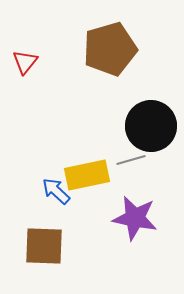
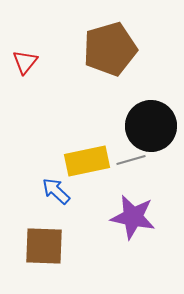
yellow rectangle: moved 14 px up
purple star: moved 2 px left, 1 px up
